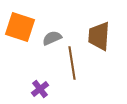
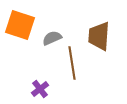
orange square: moved 2 px up
